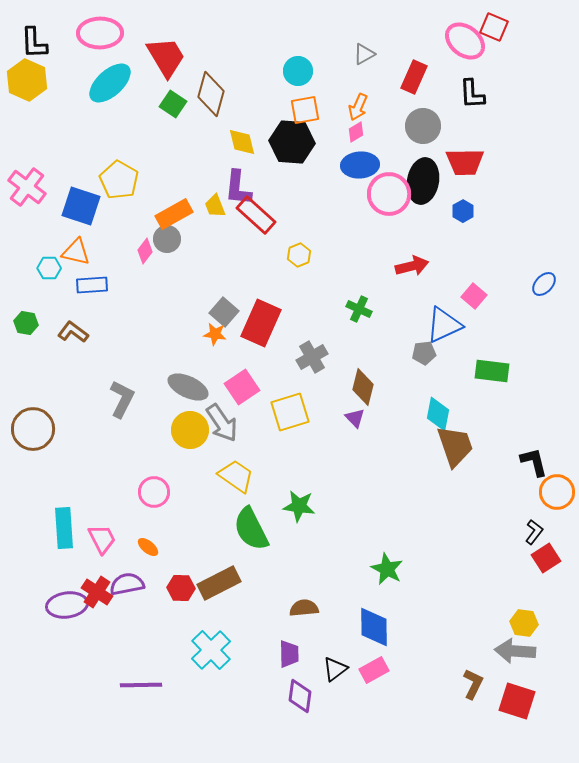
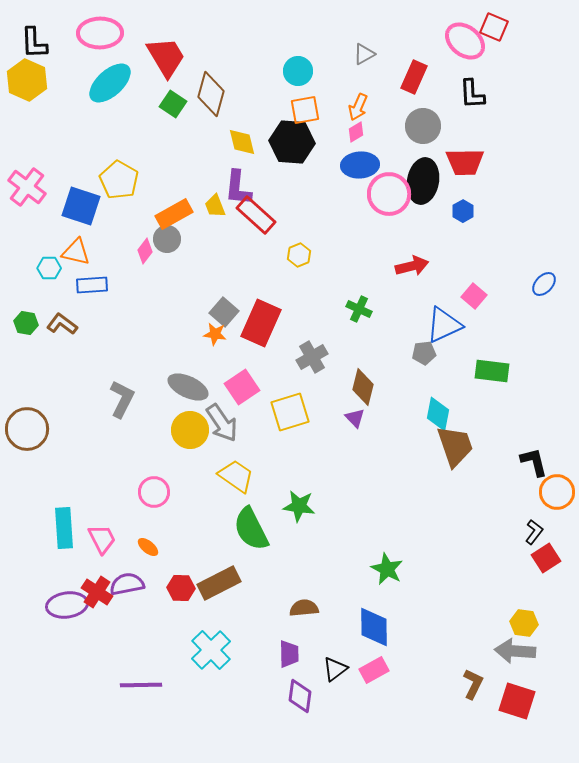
brown L-shape at (73, 332): moved 11 px left, 8 px up
brown circle at (33, 429): moved 6 px left
